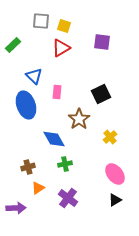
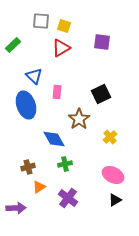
pink ellipse: moved 2 px left, 1 px down; rotated 25 degrees counterclockwise
orange triangle: moved 1 px right, 1 px up
